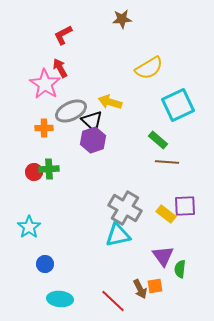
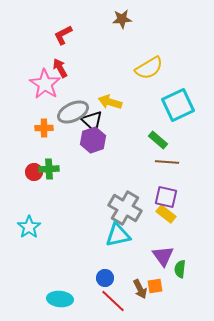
gray ellipse: moved 2 px right, 1 px down
purple square: moved 19 px left, 9 px up; rotated 15 degrees clockwise
blue circle: moved 60 px right, 14 px down
